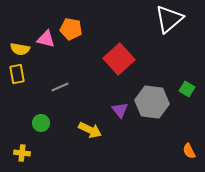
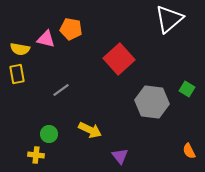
gray line: moved 1 px right, 3 px down; rotated 12 degrees counterclockwise
purple triangle: moved 46 px down
green circle: moved 8 px right, 11 px down
yellow cross: moved 14 px right, 2 px down
